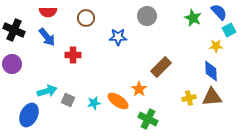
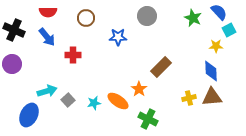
gray square: rotated 24 degrees clockwise
